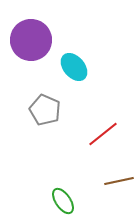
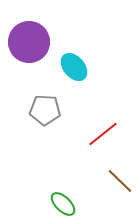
purple circle: moved 2 px left, 2 px down
gray pentagon: rotated 20 degrees counterclockwise
brown line: moved 1 px right; rotated 56 degrees clockwise
green ellipse: moved 3 px down; rotated 12 degrees counterclockwise
